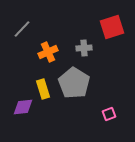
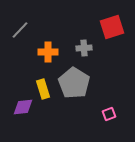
gray line: moved 2 px left, 1 px down
orange cross: rotated 24 degrees clockwise
